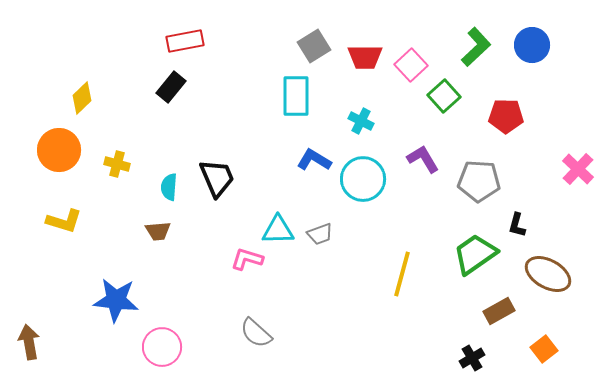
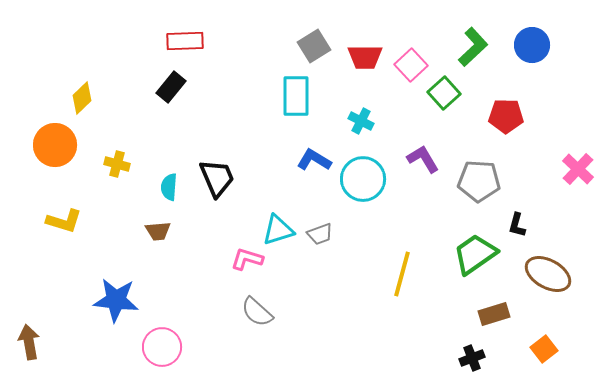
red rectangle: rotated 9 degrees clockwise
green L-shape: moved 3 px left
green square: moved 3 px up
orange circle: moved 4 px left, 5 px up
cyan triangle: rotated 16 degrees counterclockwise
brown rectangle: moved 5 px left, 3 px down; rotated 12 degrees clockwise
gray semicircle: moved 1 px right, 21 px up
black cross: rotated 10 degrees clockwise
